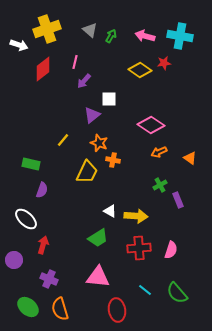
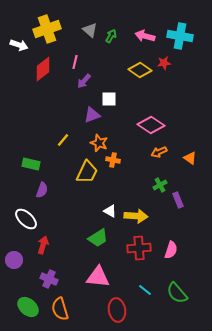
purple triangle: rotated 18 degrees clockwise
